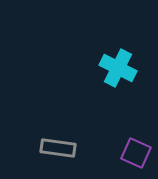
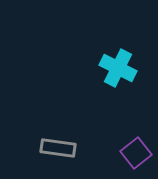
purple square: rotated 28 degrees clockwise
